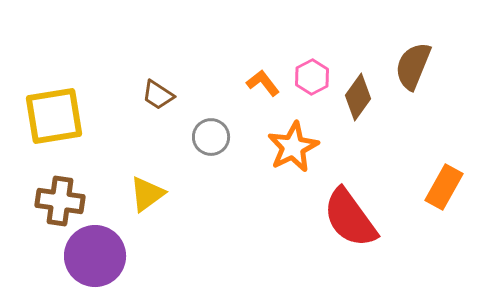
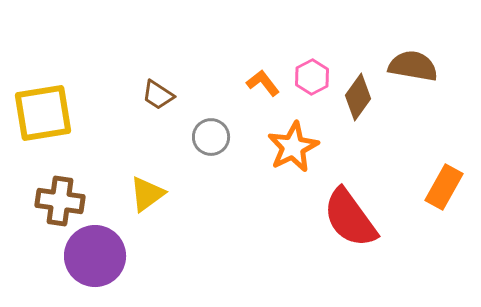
brown semicircle: rotated 78 degrees clockwise
yellow square: moved 11 px left, 3 px up
